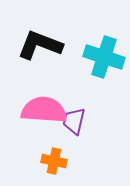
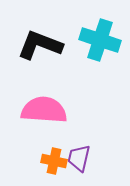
cyan cross: moved 4 px left, 17 px up
purple trapezoid: moved 5 px right, 37 px down
